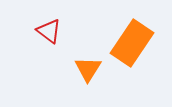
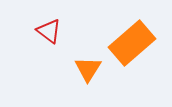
orange rectangle: rotated 15 degrees clockwise
